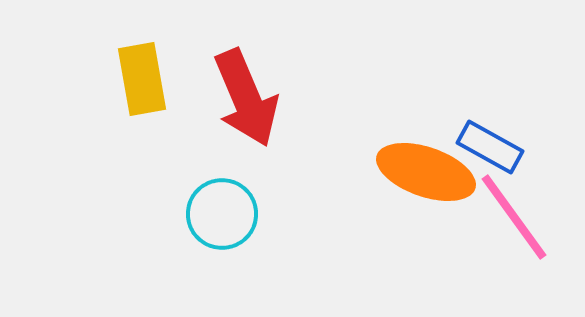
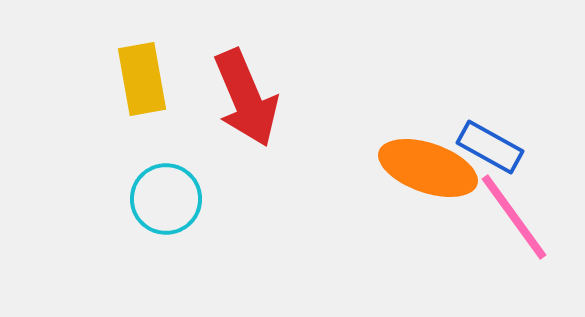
orange ellipse: moved 2 px right, 4 px up
cyan circle: moved 56 px left, 15 px up
